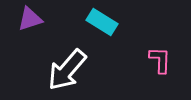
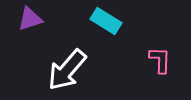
cyan rectangle: moved 4 px right, 1 px up
